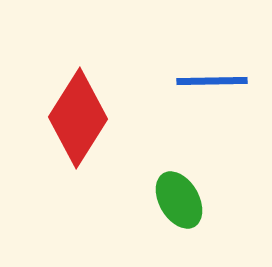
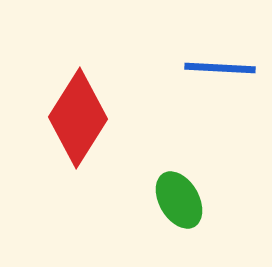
blue line: moved 8 px right, 13 px up; rotated 4 degrees clockwise
